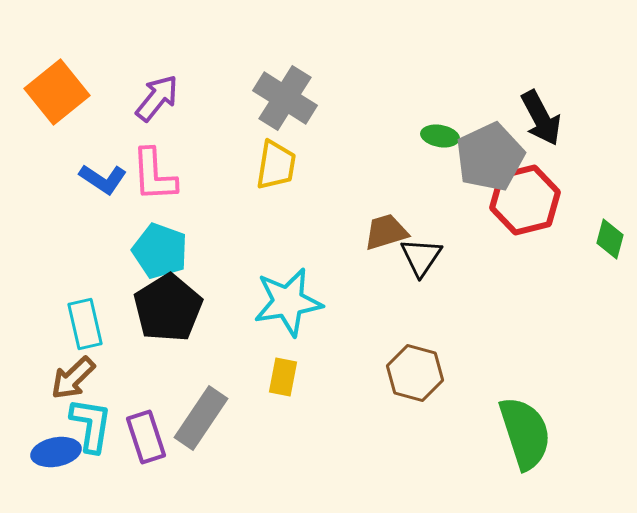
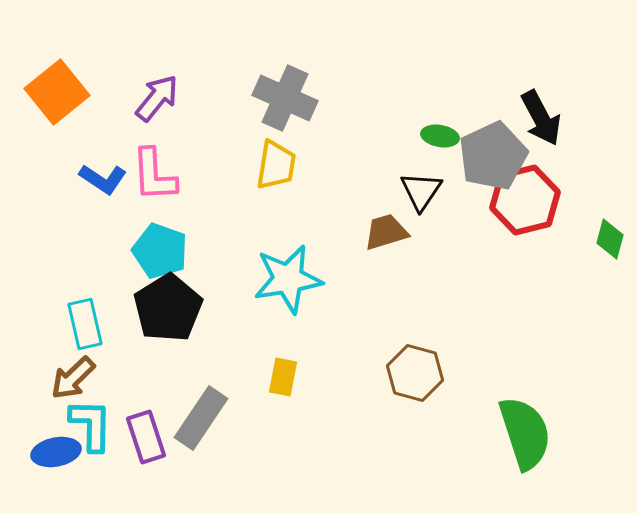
gray cross: rotated 8 degrees counterclockwise
gray pentagon: moved 3 px right, 1 px up
black triangle: moved 66 px up
cyan star: moved 23 px up
cyan L-shape: rotated 8 degrees counterclockwise
